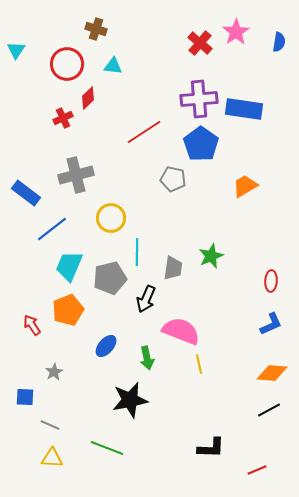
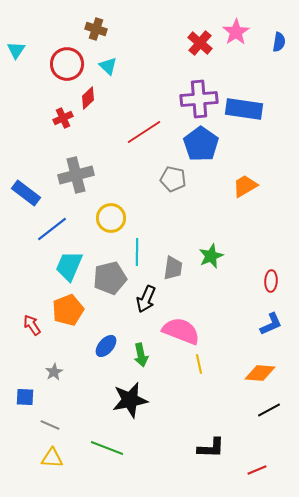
cyan triangle at (113, 66): moved 5 px left; rotated 36 degrees clockwise
green arrow at (147, 358): moved 6 px left, 3 px up
orange diamond at (272, 373): moved 12 px left
